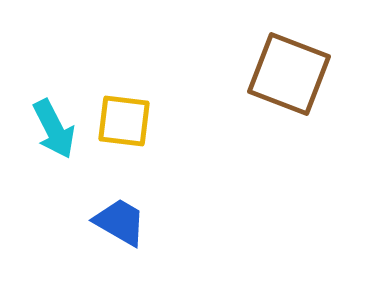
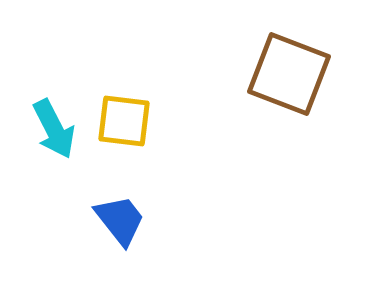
blue trapezoid: moved 2 px up; rotated 22 degrees clockwise
